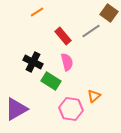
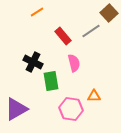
brown square: rotated 12 degrees clockwise
pink semicircle: moved 7 px right, 1 px down
green rectangle: rotated 48 degrees clockwise
orange triangle: rotated 40 degrees clockwise
